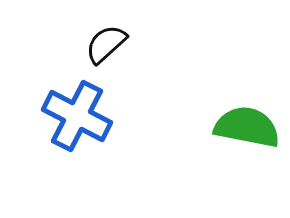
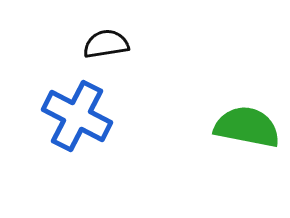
black semicircle: rotated 33 degrees clockwise
